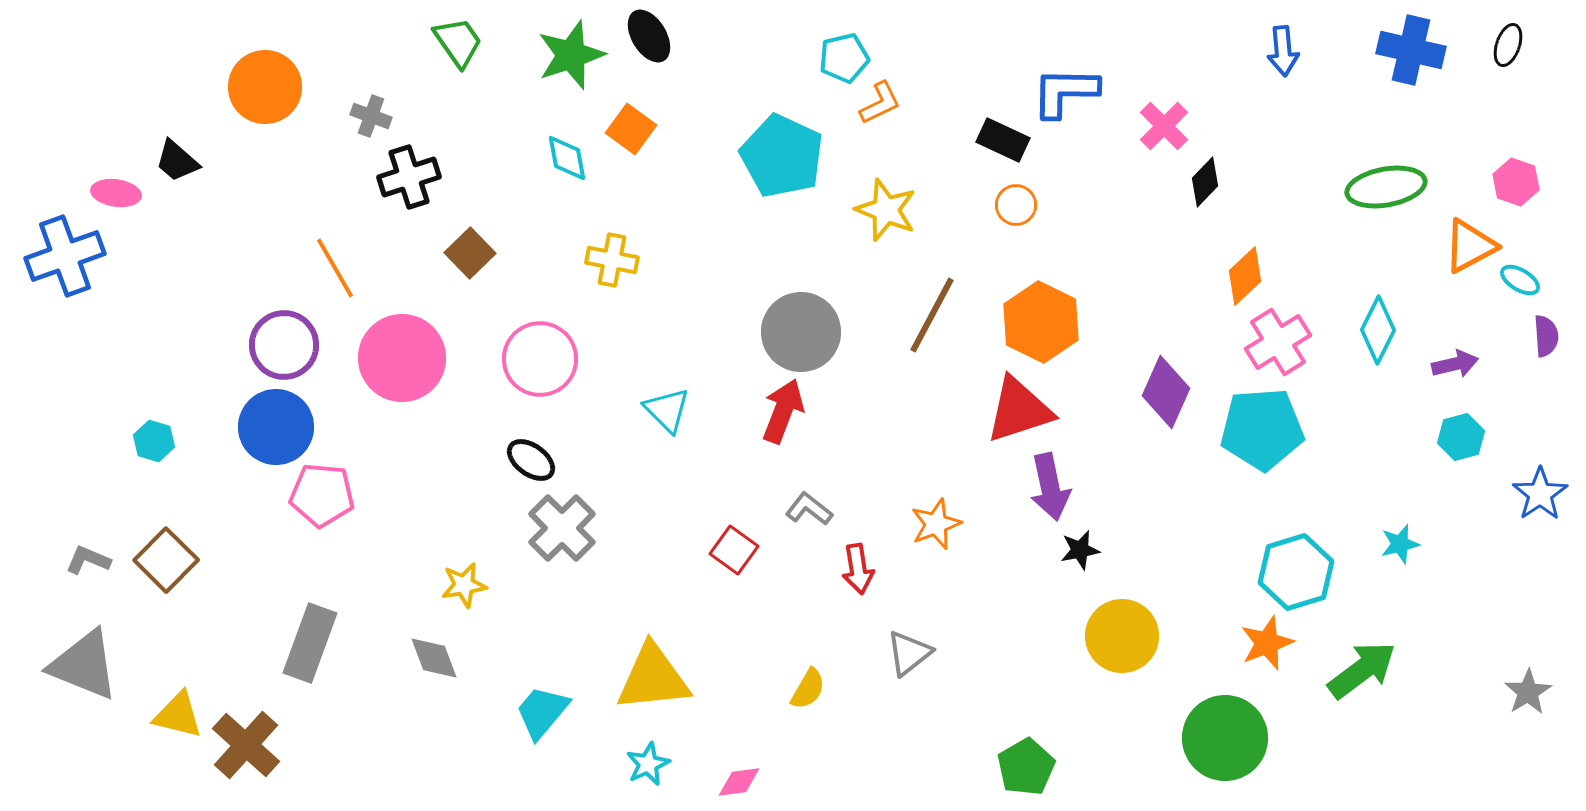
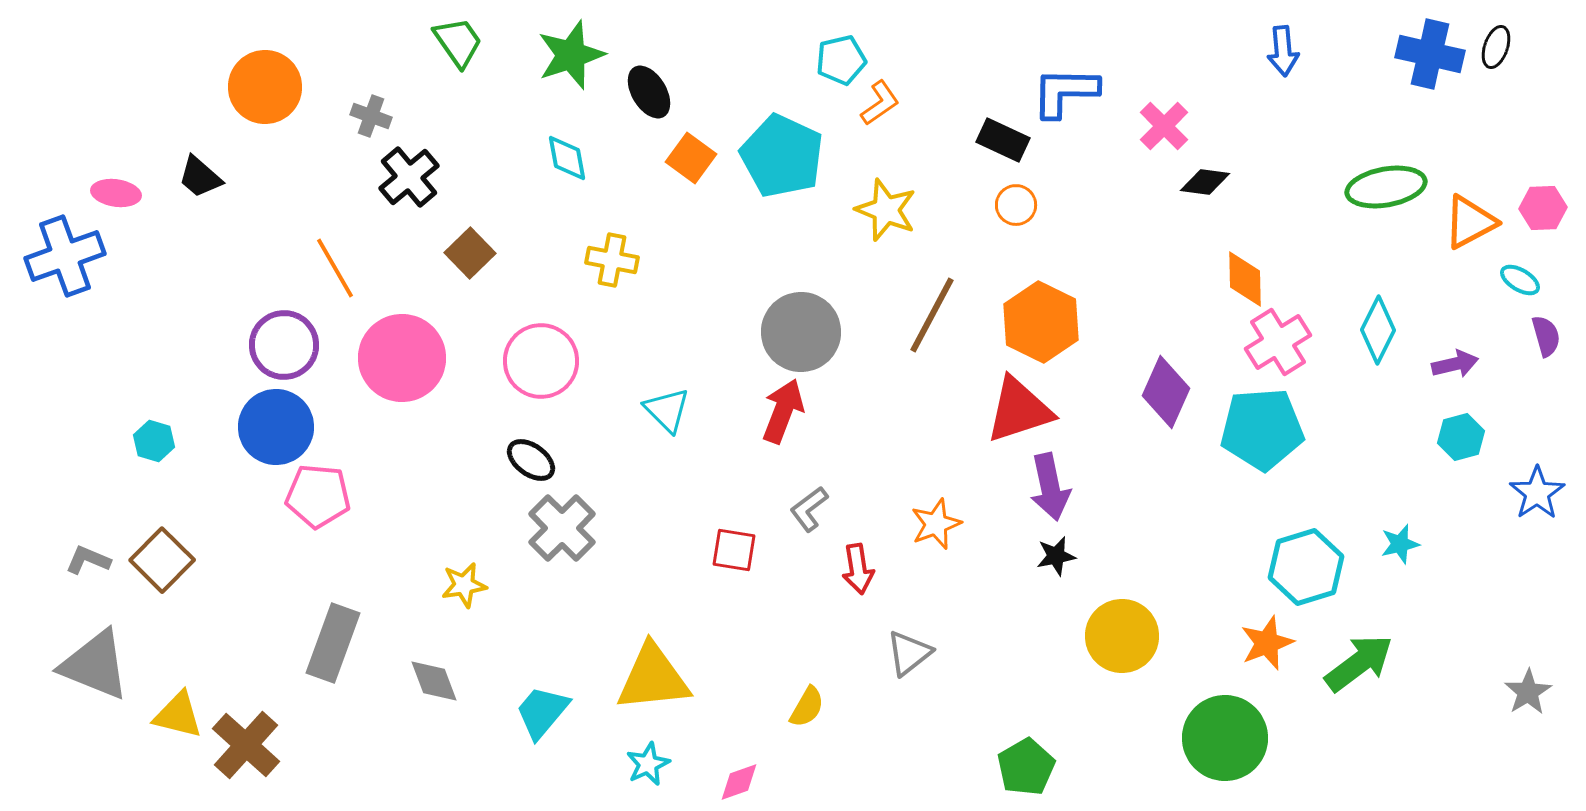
black ellipse at (649, 36): moved 56 px down
black ellipse at (1508, 45): moved 12 px left, 2 px down
blue cross at (1411, 50): moved 19 px right, 4 px down
cyan pentagon at (844, 58): moved 3 px left, 2 px down
orange L-shape at (880, 103): rotated 9 degrees counterclockwise
orange square at (631, 129): moved 60 px right, 29 px down
black trapezoid at (177, 161): moved 23 px right, 16 px down
black cross at (409, 177): rotated 22 degrees counterclockwise
black diamond at (1205, 182): rotated 54 degrees clockwise
pink hexagon at (1516, 182): moved 27 px right, 26 px down; rotated 21 degrees counterclockwise
orange triangle at (1470, 246): moved 24 px up
orange diamond at (1245, 276): moved 3 px down; rotated 48 degrees counterclockwise
purple semicircle at (1546, 336): rotated 12 degrees counterclockwise
pink circle at (540, 359): moved 1 px right, 2 px down
blue star at (1540, 494): moved 3 px left, 1 px up
pink pentagon at (322, 495): moved 4 px left, 1 px down
gray L-shape at (809, 509): rotated 75 degrees counterclockwise
red square at (734, 550): rotated 27 degrees counterclockwise
black star at (1080, 550): moved 24 px left, 6 px down
brown square at (166, 560): moved 4 px left
cyan hexagon at (1296, 572): moved 10 px right, 5 px up
gray rectangle at (310, 643): moved 23 px right
gray diamond at (434, 658): moved 23 px down
gray triangle at (84, 665): moved 11 px right
green arrow at (1362, 670): moved 3 px left, 7 px up
yellow semicircle at (808, 689): moved 1 px left, 18 px down
pink diamond at (739, 782): rotated 12 degrees counterclockwise
